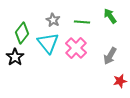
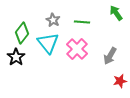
green arrow: moved 6 px right, 3 px up
pink cross: moved 1 px right, 1 px down
black star: moved 1 px right
